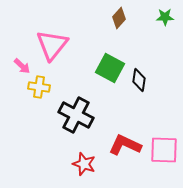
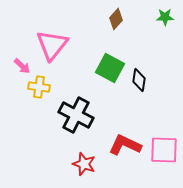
brown diamond: moved 3 px left, 1 px down
